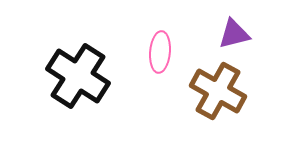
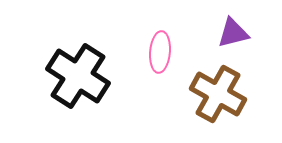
purple triangle: moved 1 px left, 1 px up
brown cross: moved 3 px down
